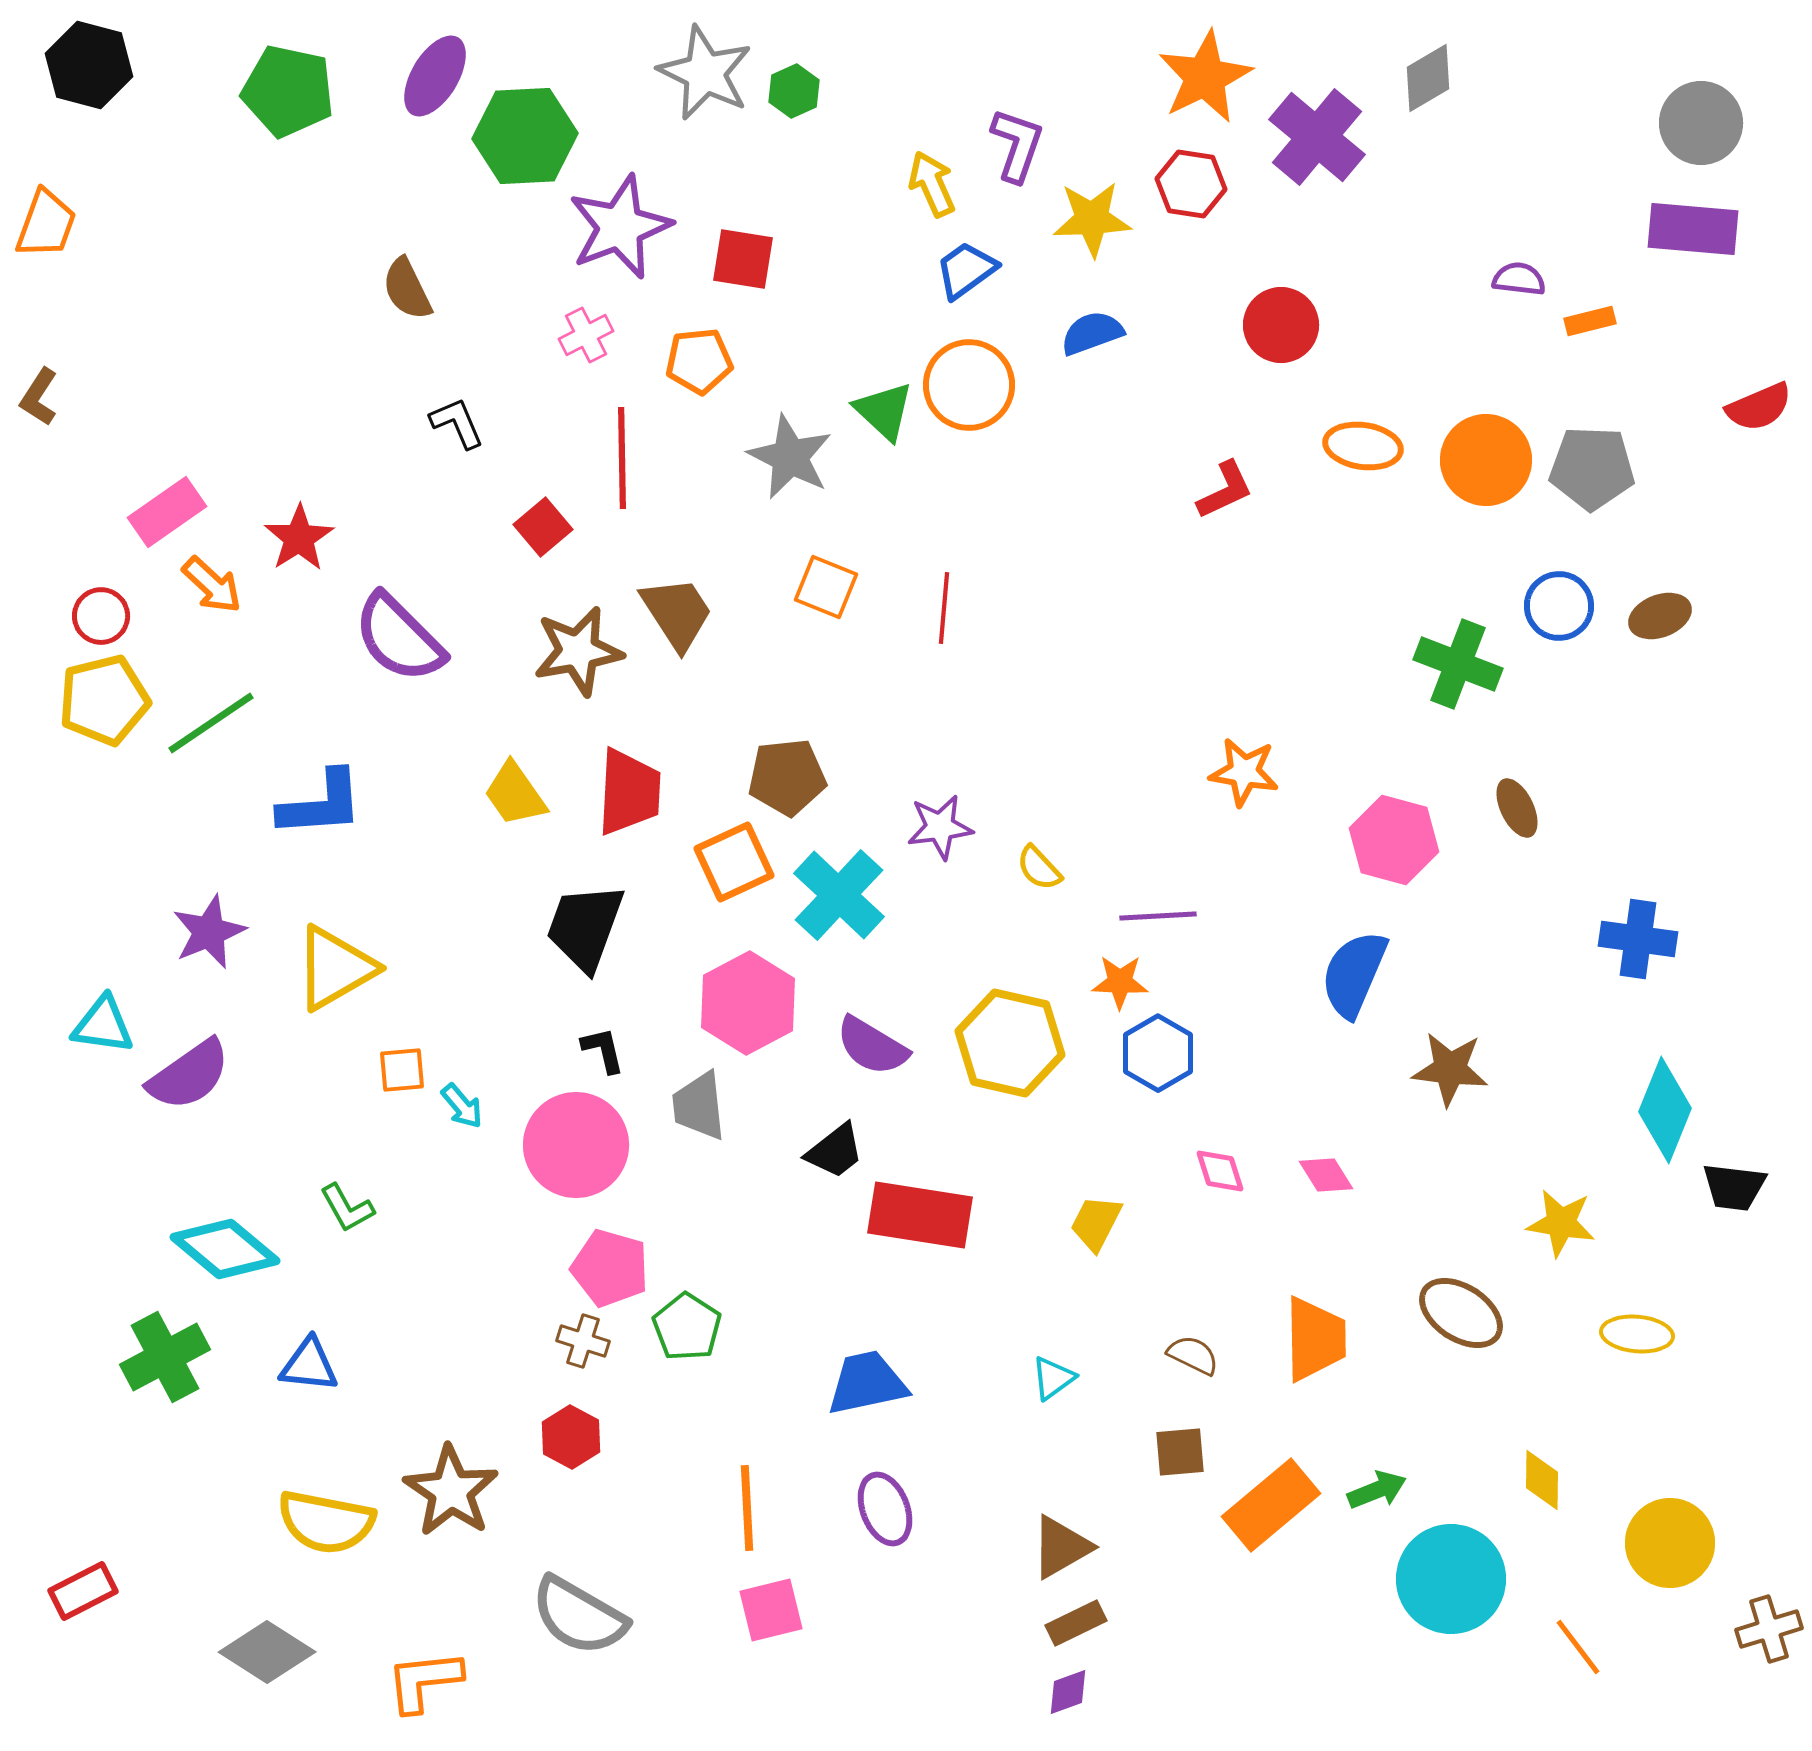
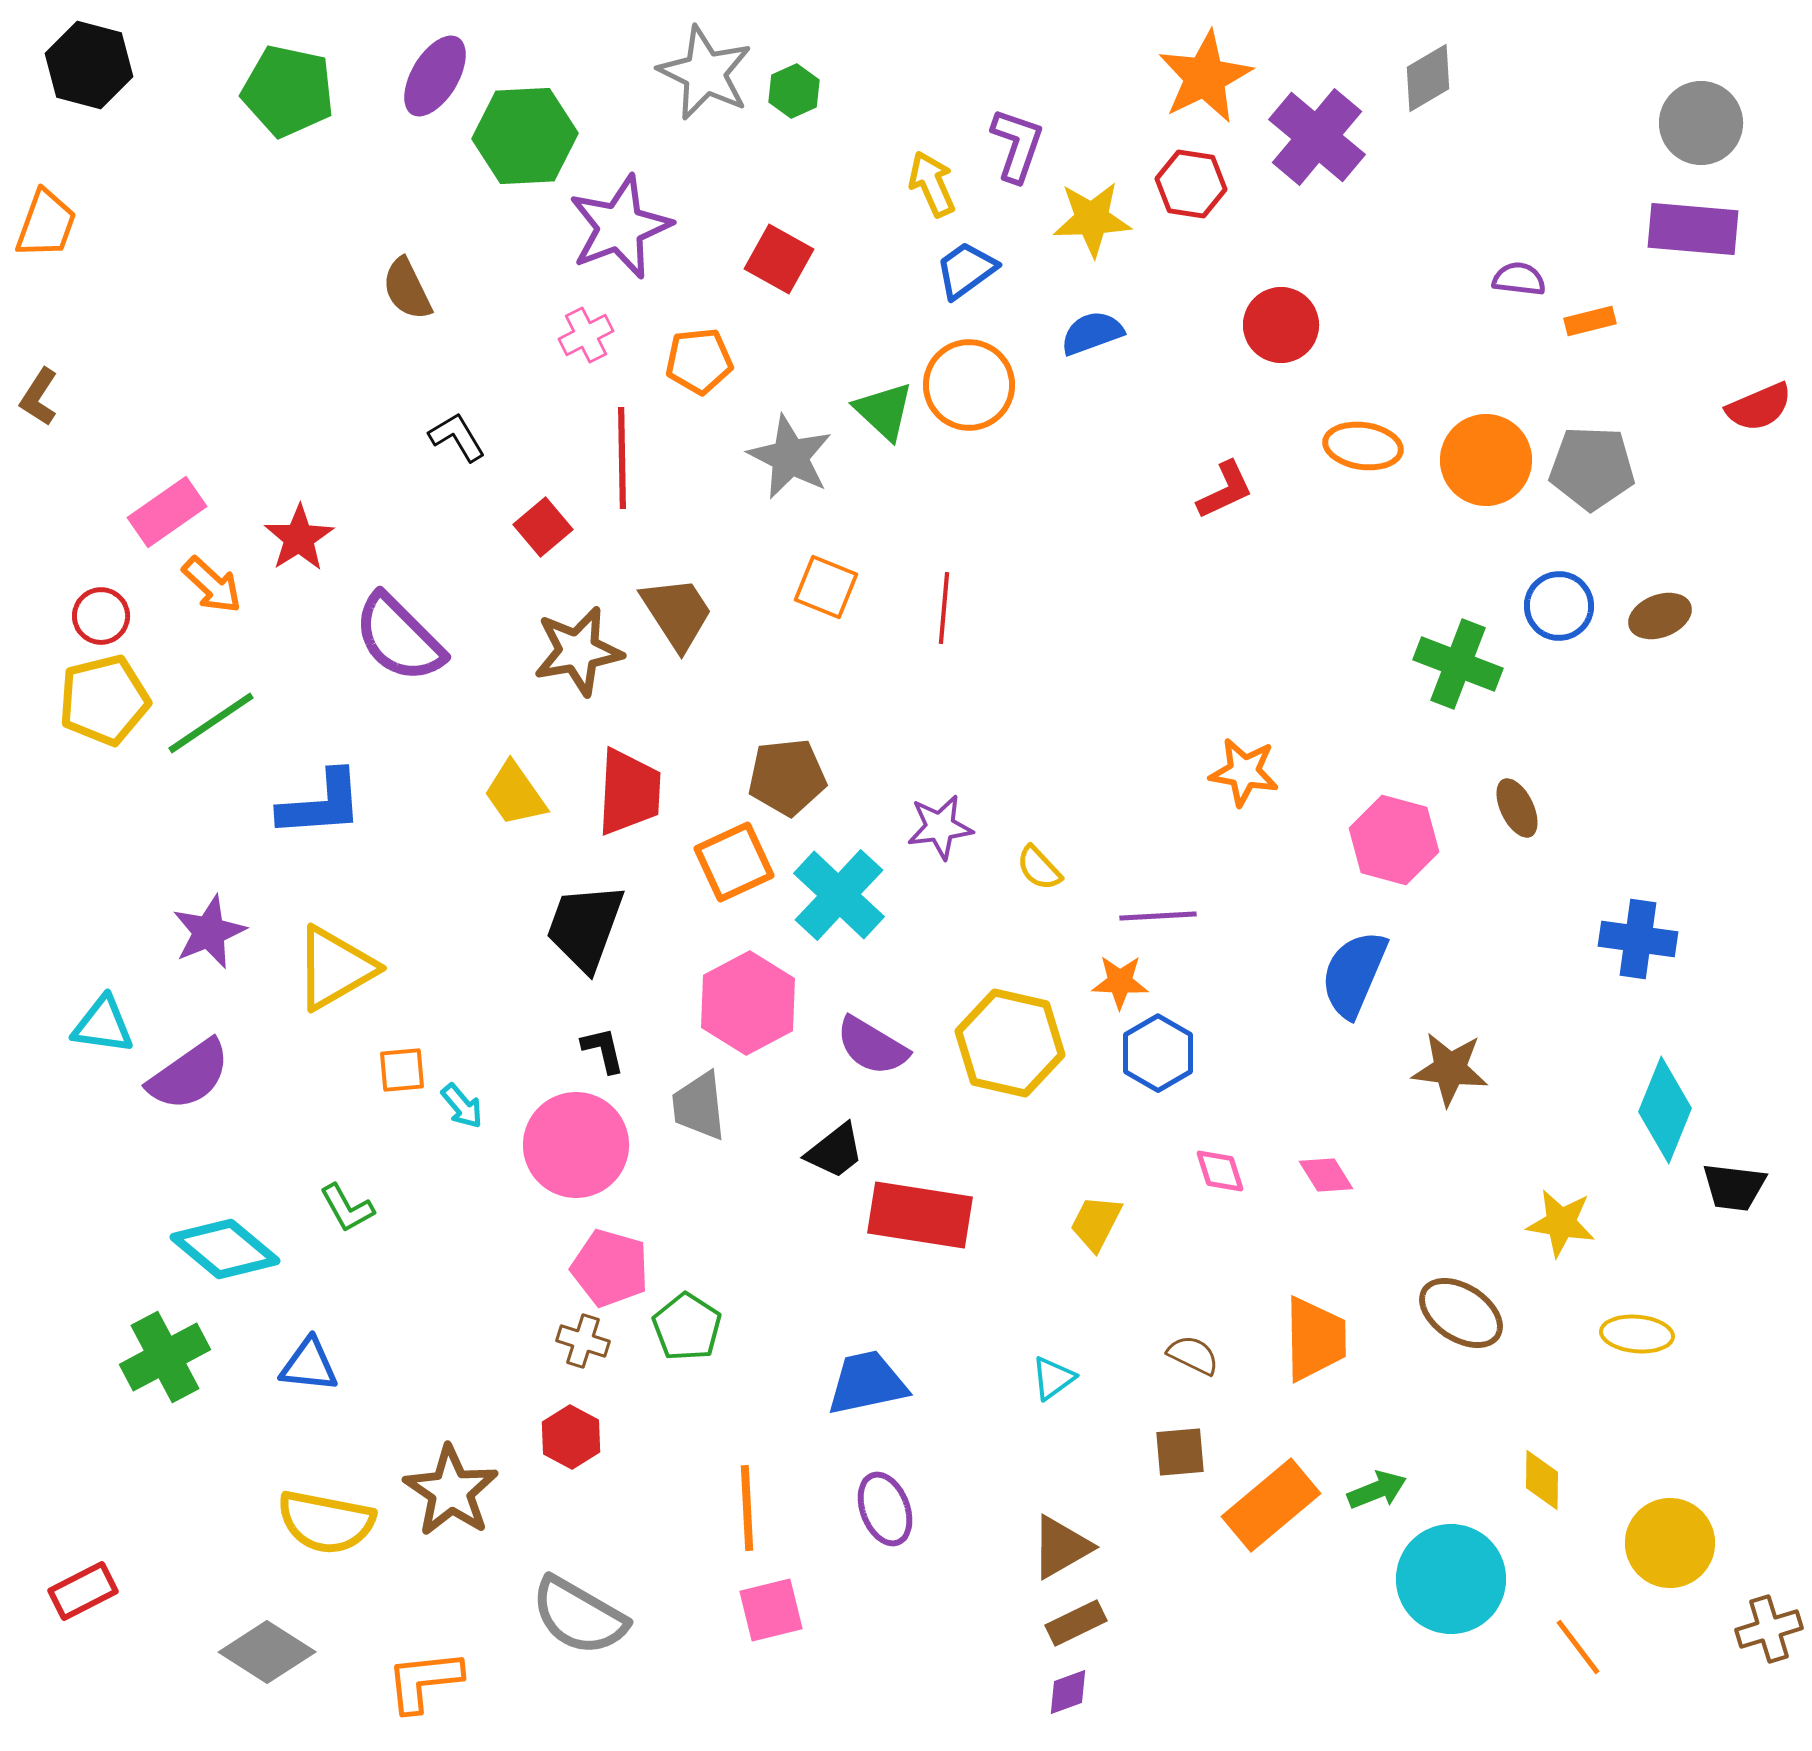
red square at (743, 259): moved 36 px right; rotated 20 degrees clockwise
black L-shape at (457, 423): moved 14 px down; rotated 8 degrees counterclockwise
